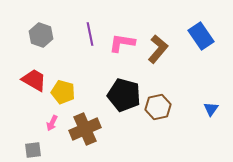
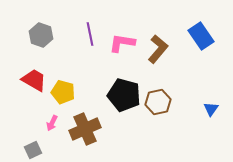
brown hexagon: moved 5 px up
gray square: rotated 18 degrees counterclockwise
